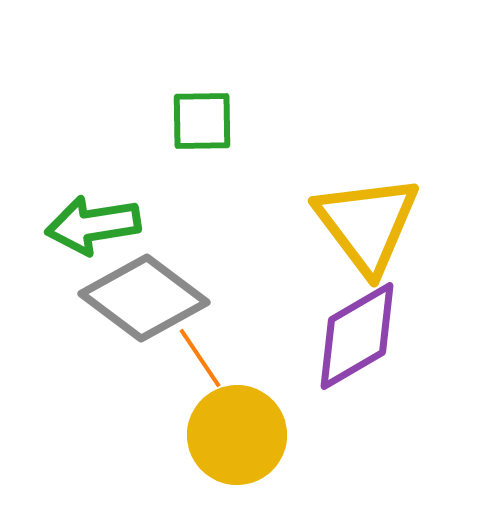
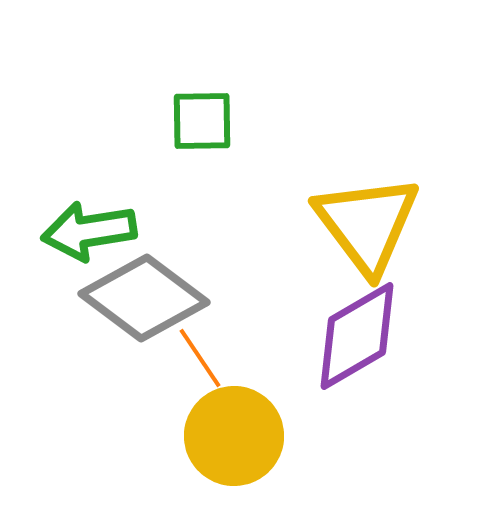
green arrow: moved 4 px left, 6 px down
yellow circle: moved 3 px left, 1 px down
